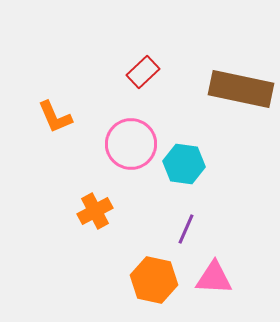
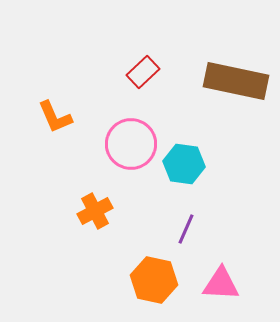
brown rectangle: moved 5 px left, 8 px up
pink triangle: moved 7 px right, 6 px down
